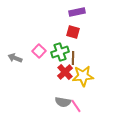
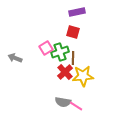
pink square: moved 7 px right, 3 px up; rotated 16 degrees clockwise
pink line: rotated 24 degrees counterclockwise
